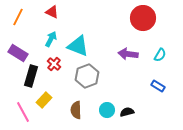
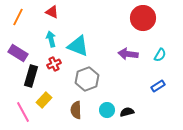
cyan arrow: rotated 42 degrees counterclockwise
red cross: rotated 24 degrees clockwise
gray hexagon: moved 3 px down
blue rectangle: rotated 64 degrees counterclockwise
